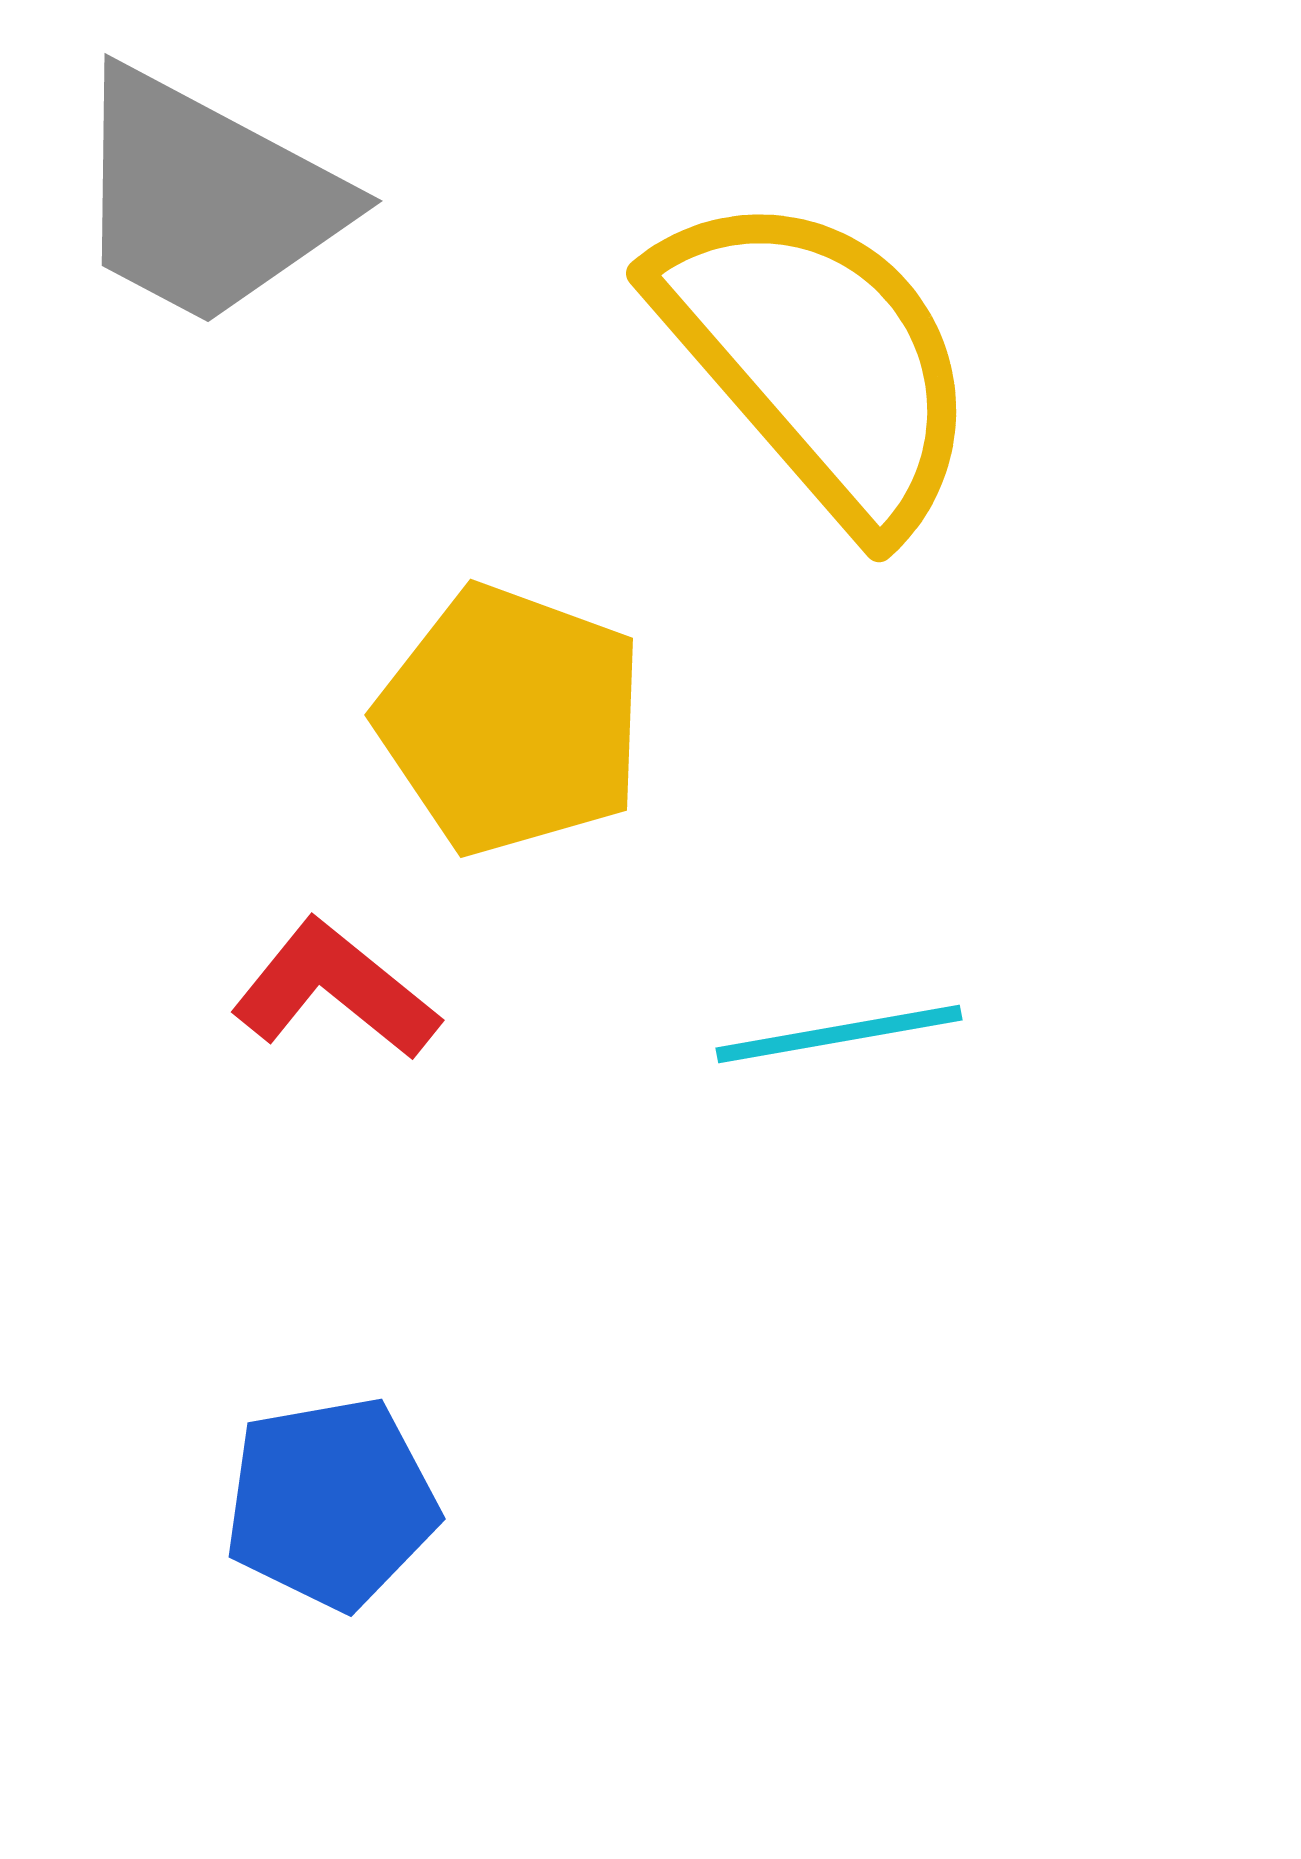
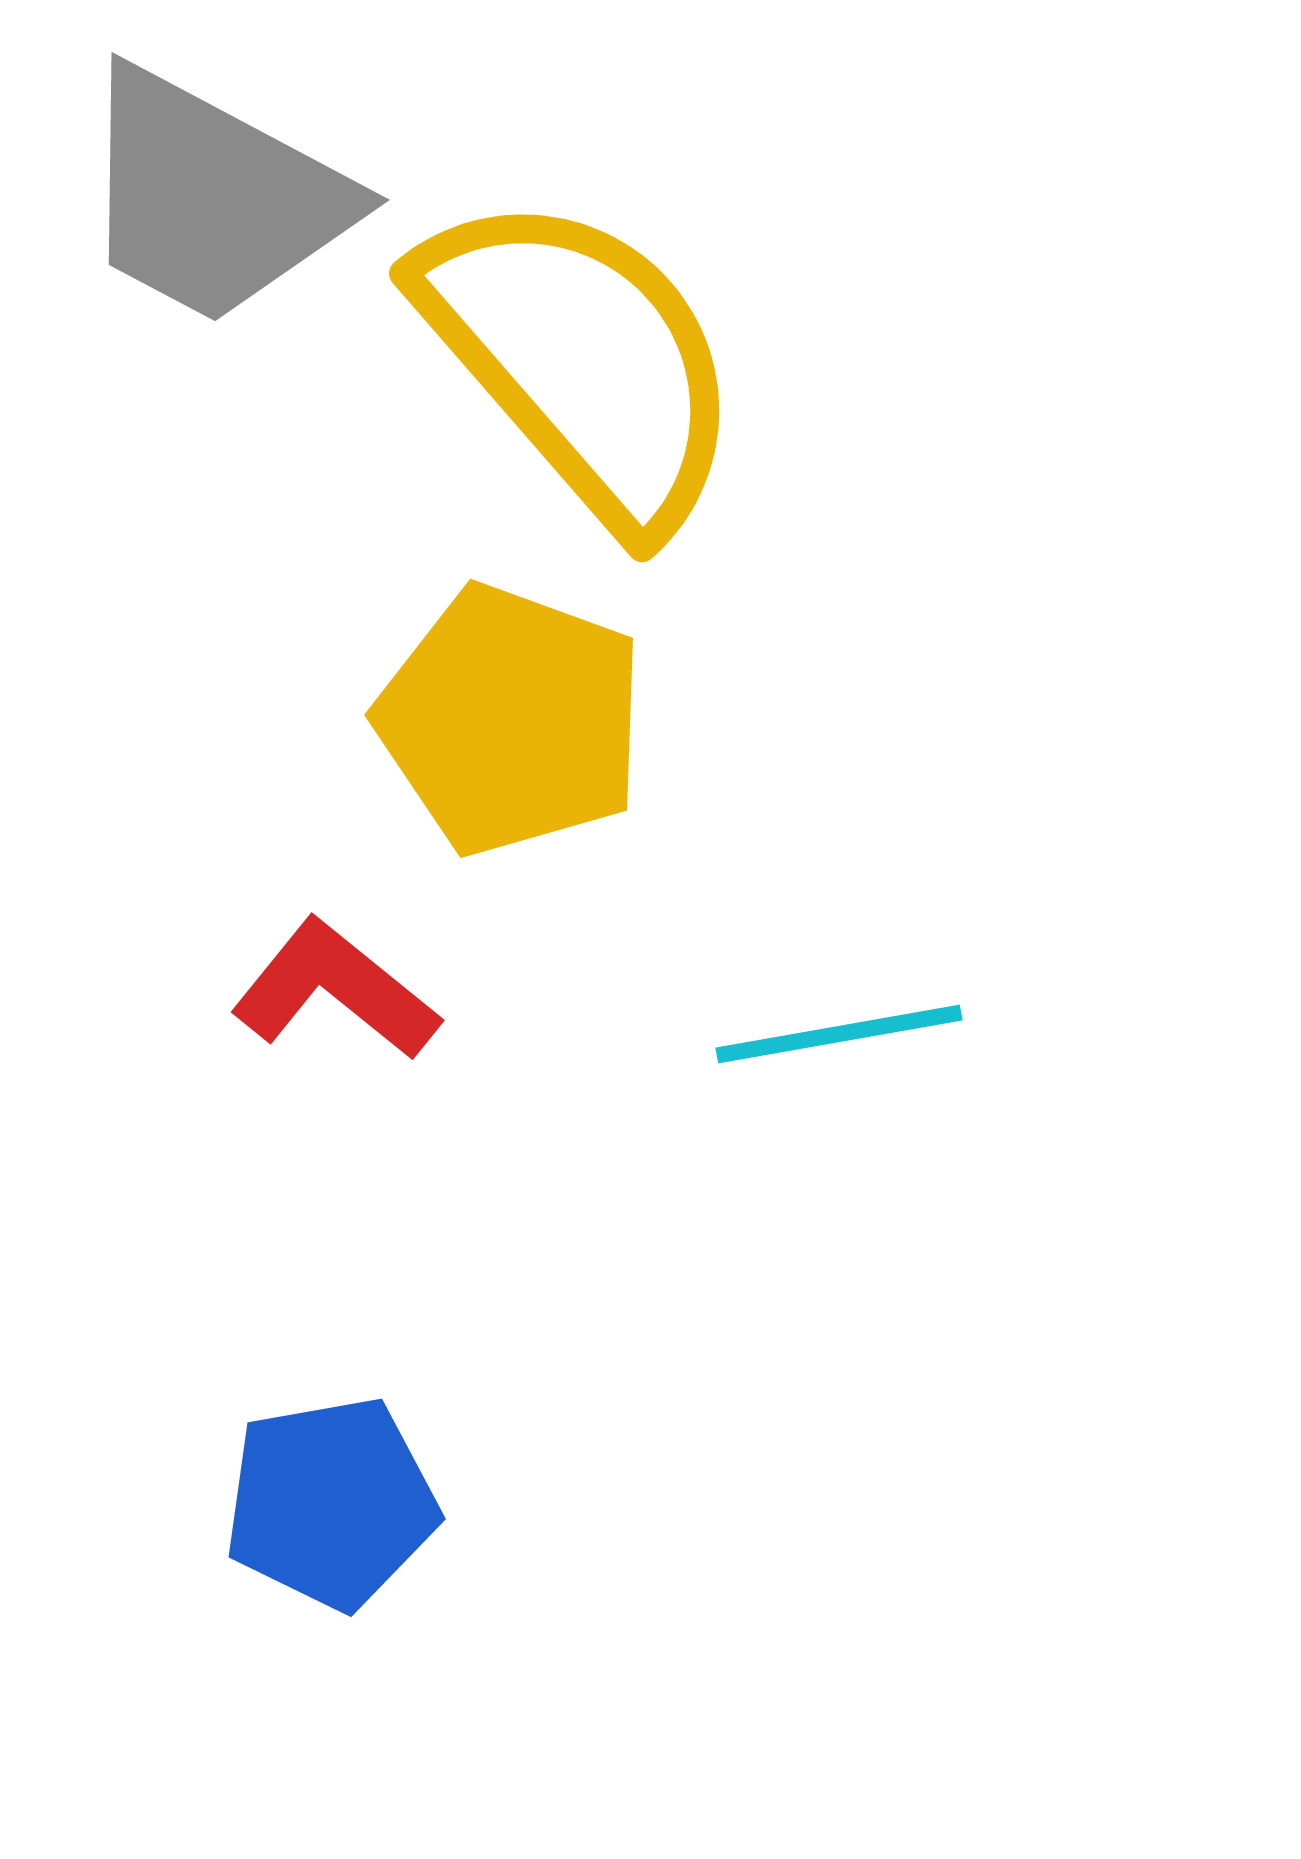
gray trapezoid: moved 7 px right, 1 px up
yellow semicircle: moved 237 px left
